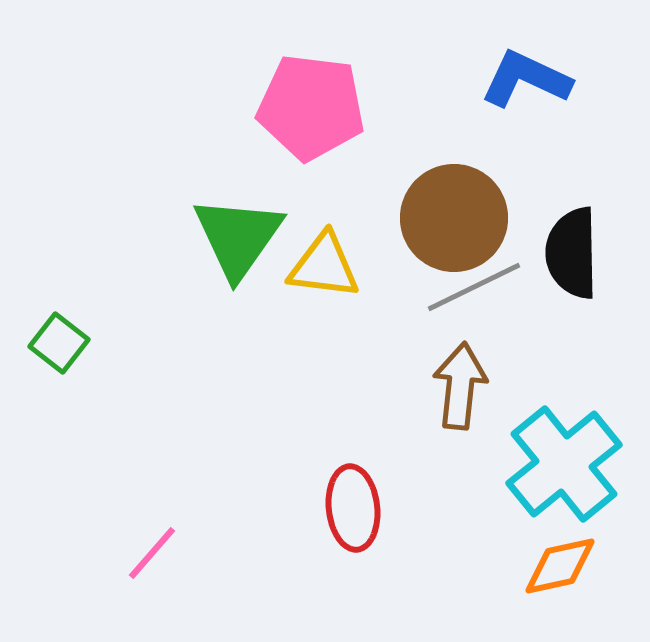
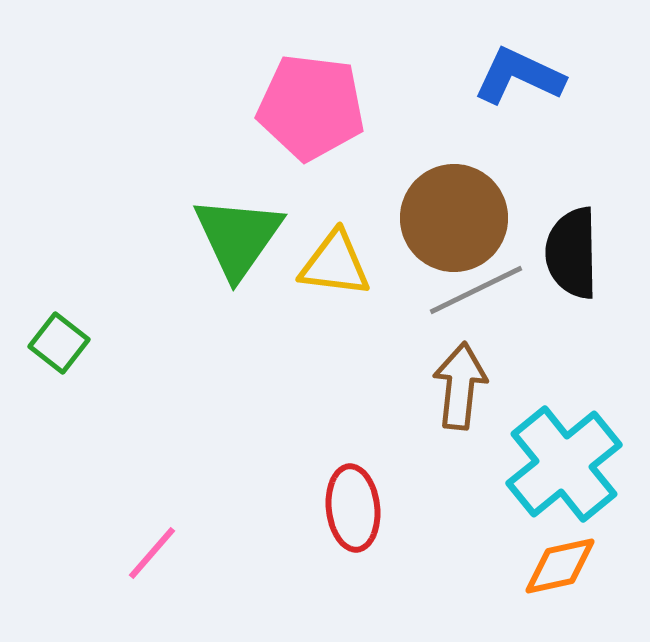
blue L-shape: moved 7 px left, 3 px up
yellow triangle: moved 11 px right, 2 px up
gray line: moved 2 px right, 3 px down
